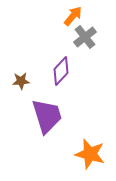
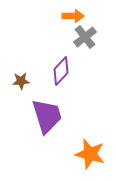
orange arrow: rotated 50 degrees clockwise
